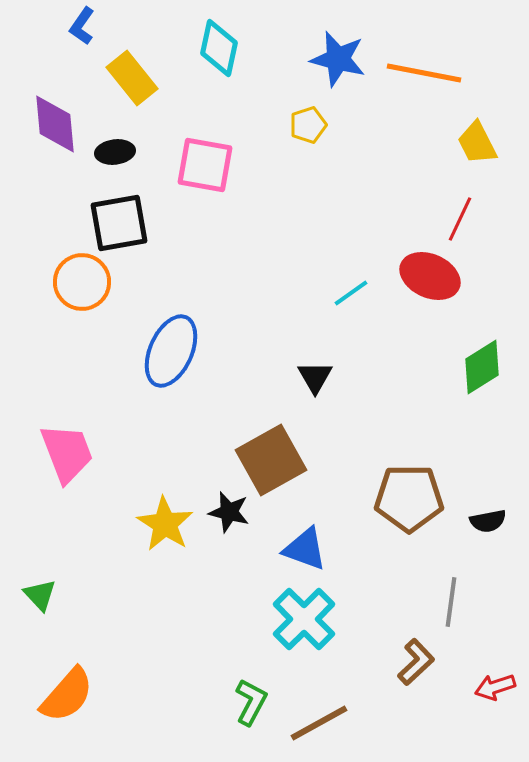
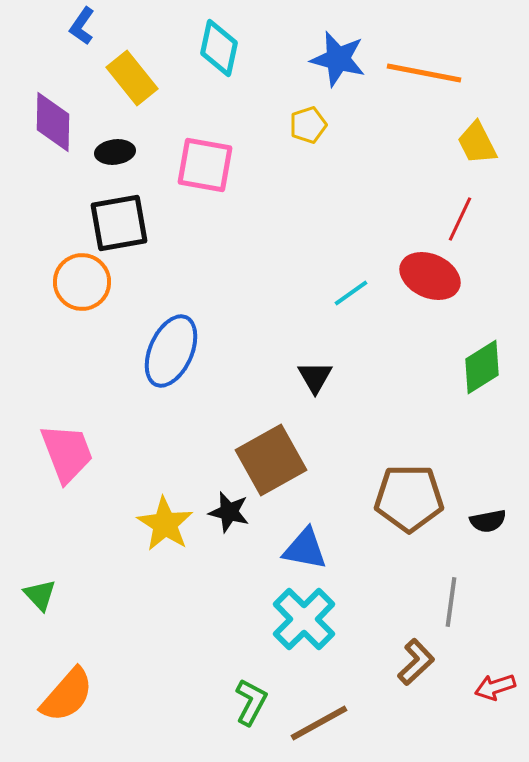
purple diamond: moved 2 px left, 2 px up; rotated 6 degrees clockwise
blue triangle: rotated 9 degrees counterclockwise
